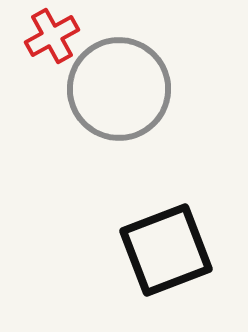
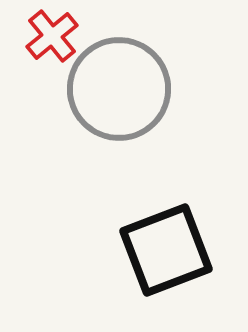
red cross: rotated 10 degrees counterclockwise
